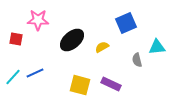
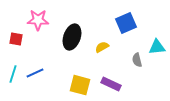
black ellipse: moved 3 px up; rotated 30 degrees counterclockwise
cyan line: moved 3 px up; rotated 24 degrees counterclockwise
